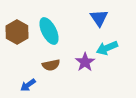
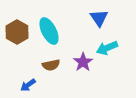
purple star: moved 2 px left
